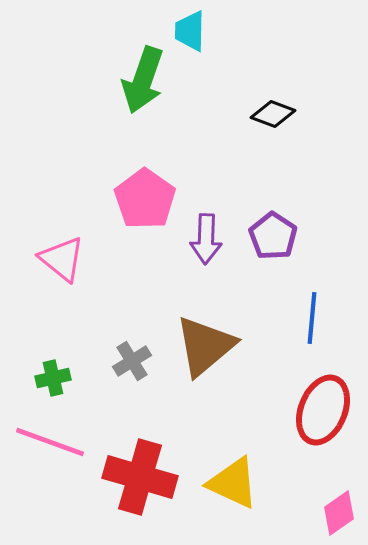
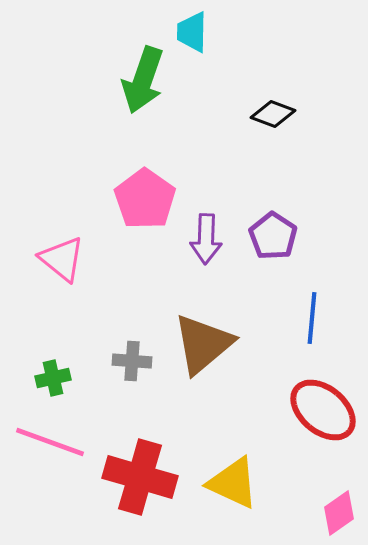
cyan trapezoid: moved 2 px right, 1 px down
brown triangle: moved 2 px left, 2 px up
gray cross: rotated 36 degrees clockwise
red ellipse: rotated 72 degrees counterclockwise
